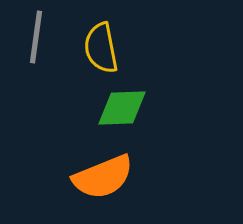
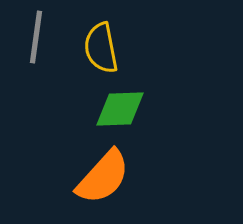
green diamond: moved 2 px left, 1 px down
orange semicircle: rotated 26 degrees counterclockwise
